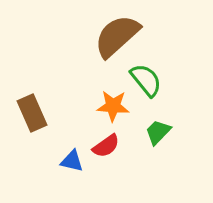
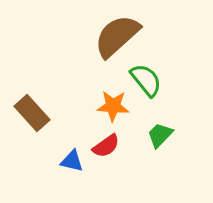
brown rectangle: rotated 18 degrees counterclockwise
green trapezoid: moved 2 px right, 3 px down
